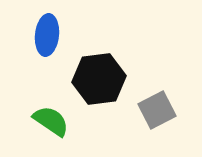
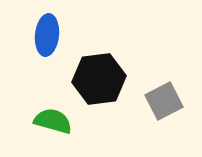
gray square: moved 7 px right, 9 px up
green semicircle: moved 2 px right; rotated 18 degrees counterclockwise
